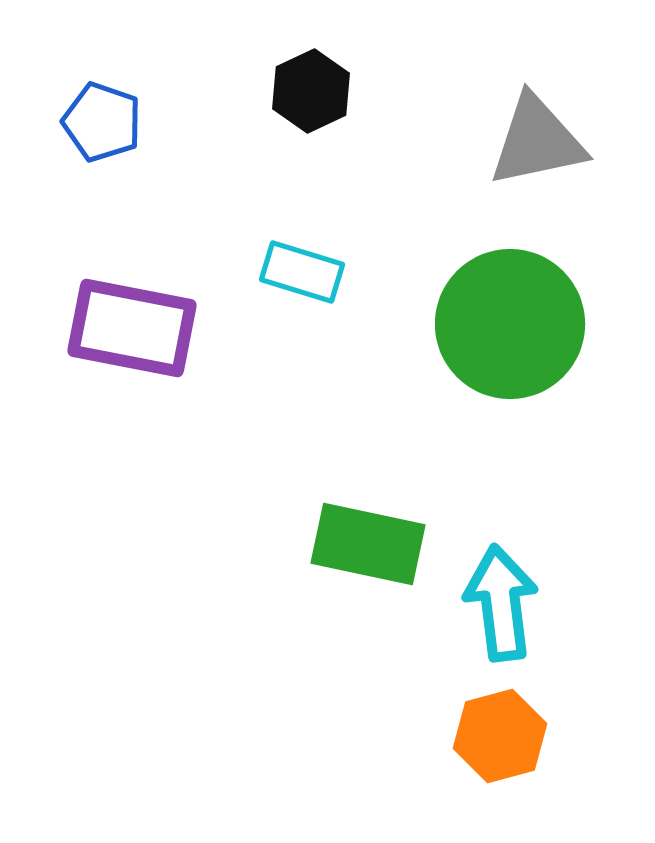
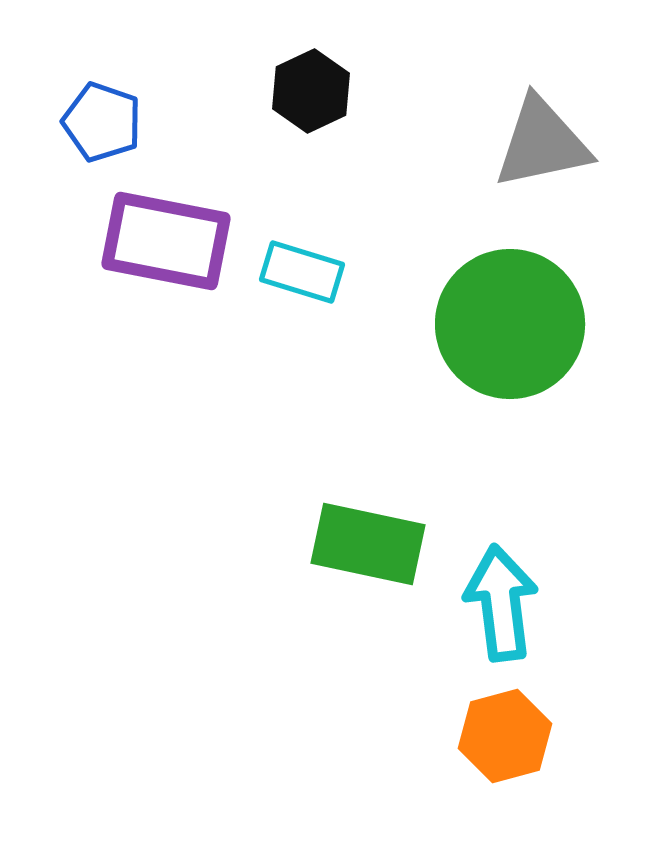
gray triangle: moved 5 px right, 2 px down
purple rectangle: moved 34 px right, 87 px up
orange hexagon: moved 5 px right
